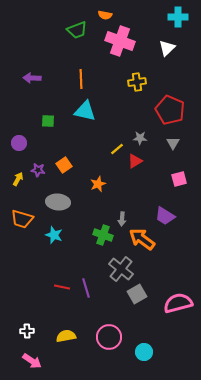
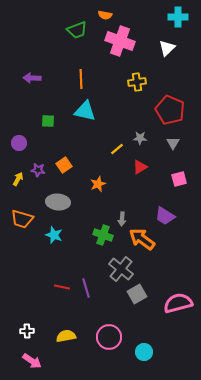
red triangle: moved 5 px right, 6 px down
